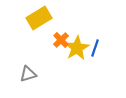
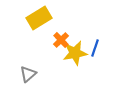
yellow star: moved 2 px left, 5 px down; rotated 20 degrees clockwise
gray triangle: rotated 24 degrees counterclockwise
